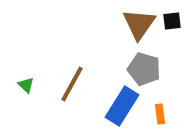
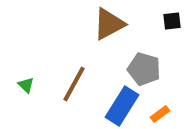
brown triangle: moved 30 px left; rotated 27 degrees clockwise
brown line: moved 2 px right
orange rectangle: rotated 60 degrees clockwise
